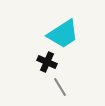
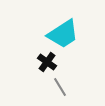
black cross: rotated 12 degrees clockwise
